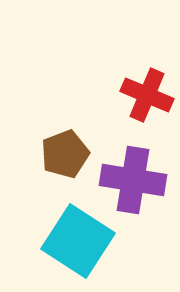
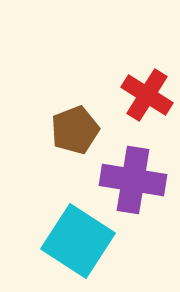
red cross: rotated 9 degrees clockwise
brown pentagon: moved 10 px right, 24 px up
